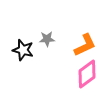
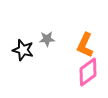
orange L-shape: rotated 140 degrees clockwise
pink diamond: moved 1 px right, 2 px up
